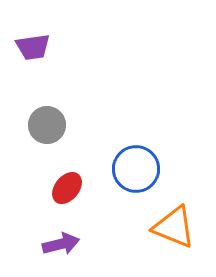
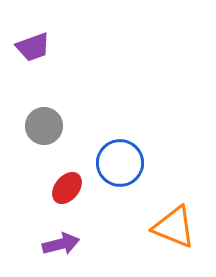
purple trapezoid: rotated 12 degrees counterclockwise
gray circle: moved 3 px left, 1 px down
blue circle: moved 16 px left, 6 px up
